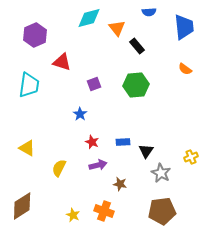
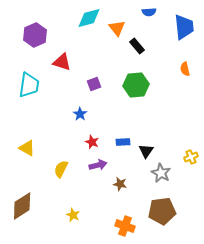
orange semicircle: rotated 40 degrees clockwise
yellow semicircle: moved 2 px right, 1 px down
orange cross: moved 21 px right, 15 px down
